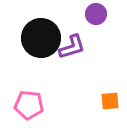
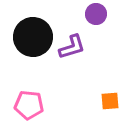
black circle: moved 8 px left, 1 px up
